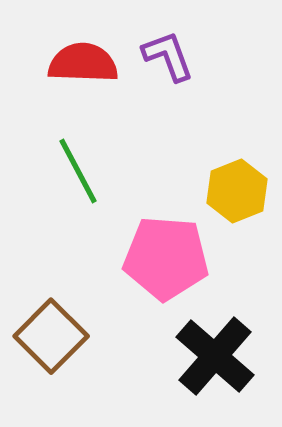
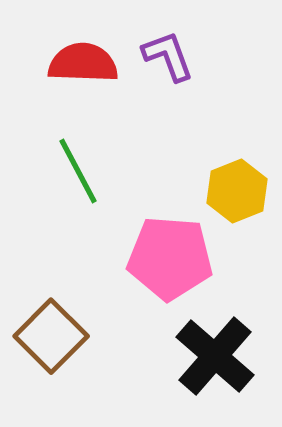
pink pentagon: moved 4 px right
